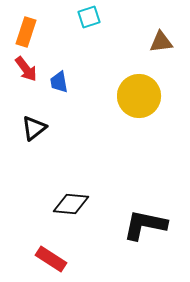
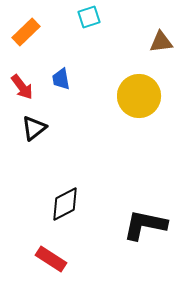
orange rectangle: rotated 28 degrees clockwise
red arrow: moved 4 px left, 18 px down
blue trapezoid: moved 2 px right, 3 px up
black diamond: moved 6 px left; rotated 33 degrees counterclockwise
